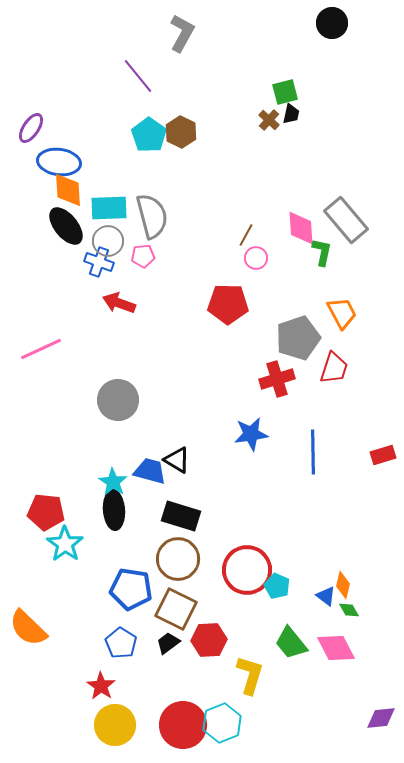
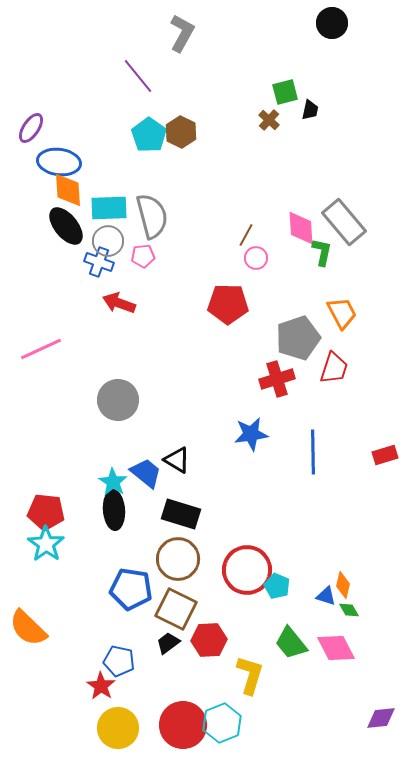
black trapezoid at (291, 114): moved 19 px right, 4 px up
gray rectangle at (346, 220): moved 2 px left, 2 px down
red rectangle at (383, 455): moved 2 px right
blue trapezoid at (150, 471): moved 4 px left, 2 px down; rotated 24 degrees clockwise
black rectangle at (181, 516): moved 2 px up
cyan star at (65, 544): moved 19 px left
blue triangle at (326, 596): rotated 20 degrees counterclockwise
blue pentagon at (121, 643): moved 2 px left, 18 px down; rotated 20 degrees counterclockwise
yellow circle at (115, 725): moved 3 px right, 3 px down
